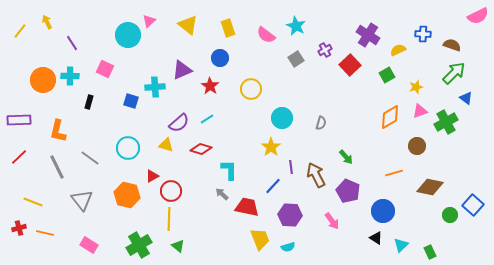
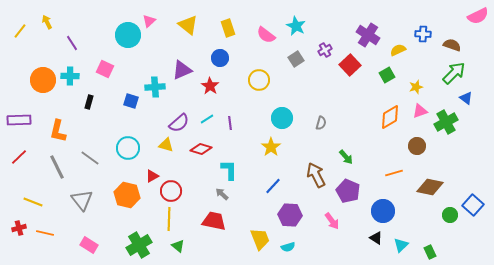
yellow circle at (251, 89): moved 8 px right, 9 px up
purple line at (291, 167): moved 61 px left, 44 px up
red trapezoid at (247, 207): moved 33 px left, 14 px down
